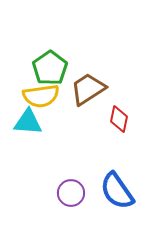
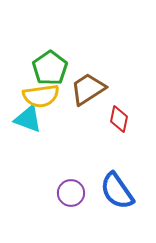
cyan triangle: moved 3 px up; rotated 16 degrees clockwise
